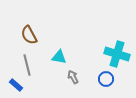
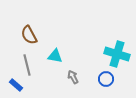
cyan triangle: moved 4 px left, 1 px up
